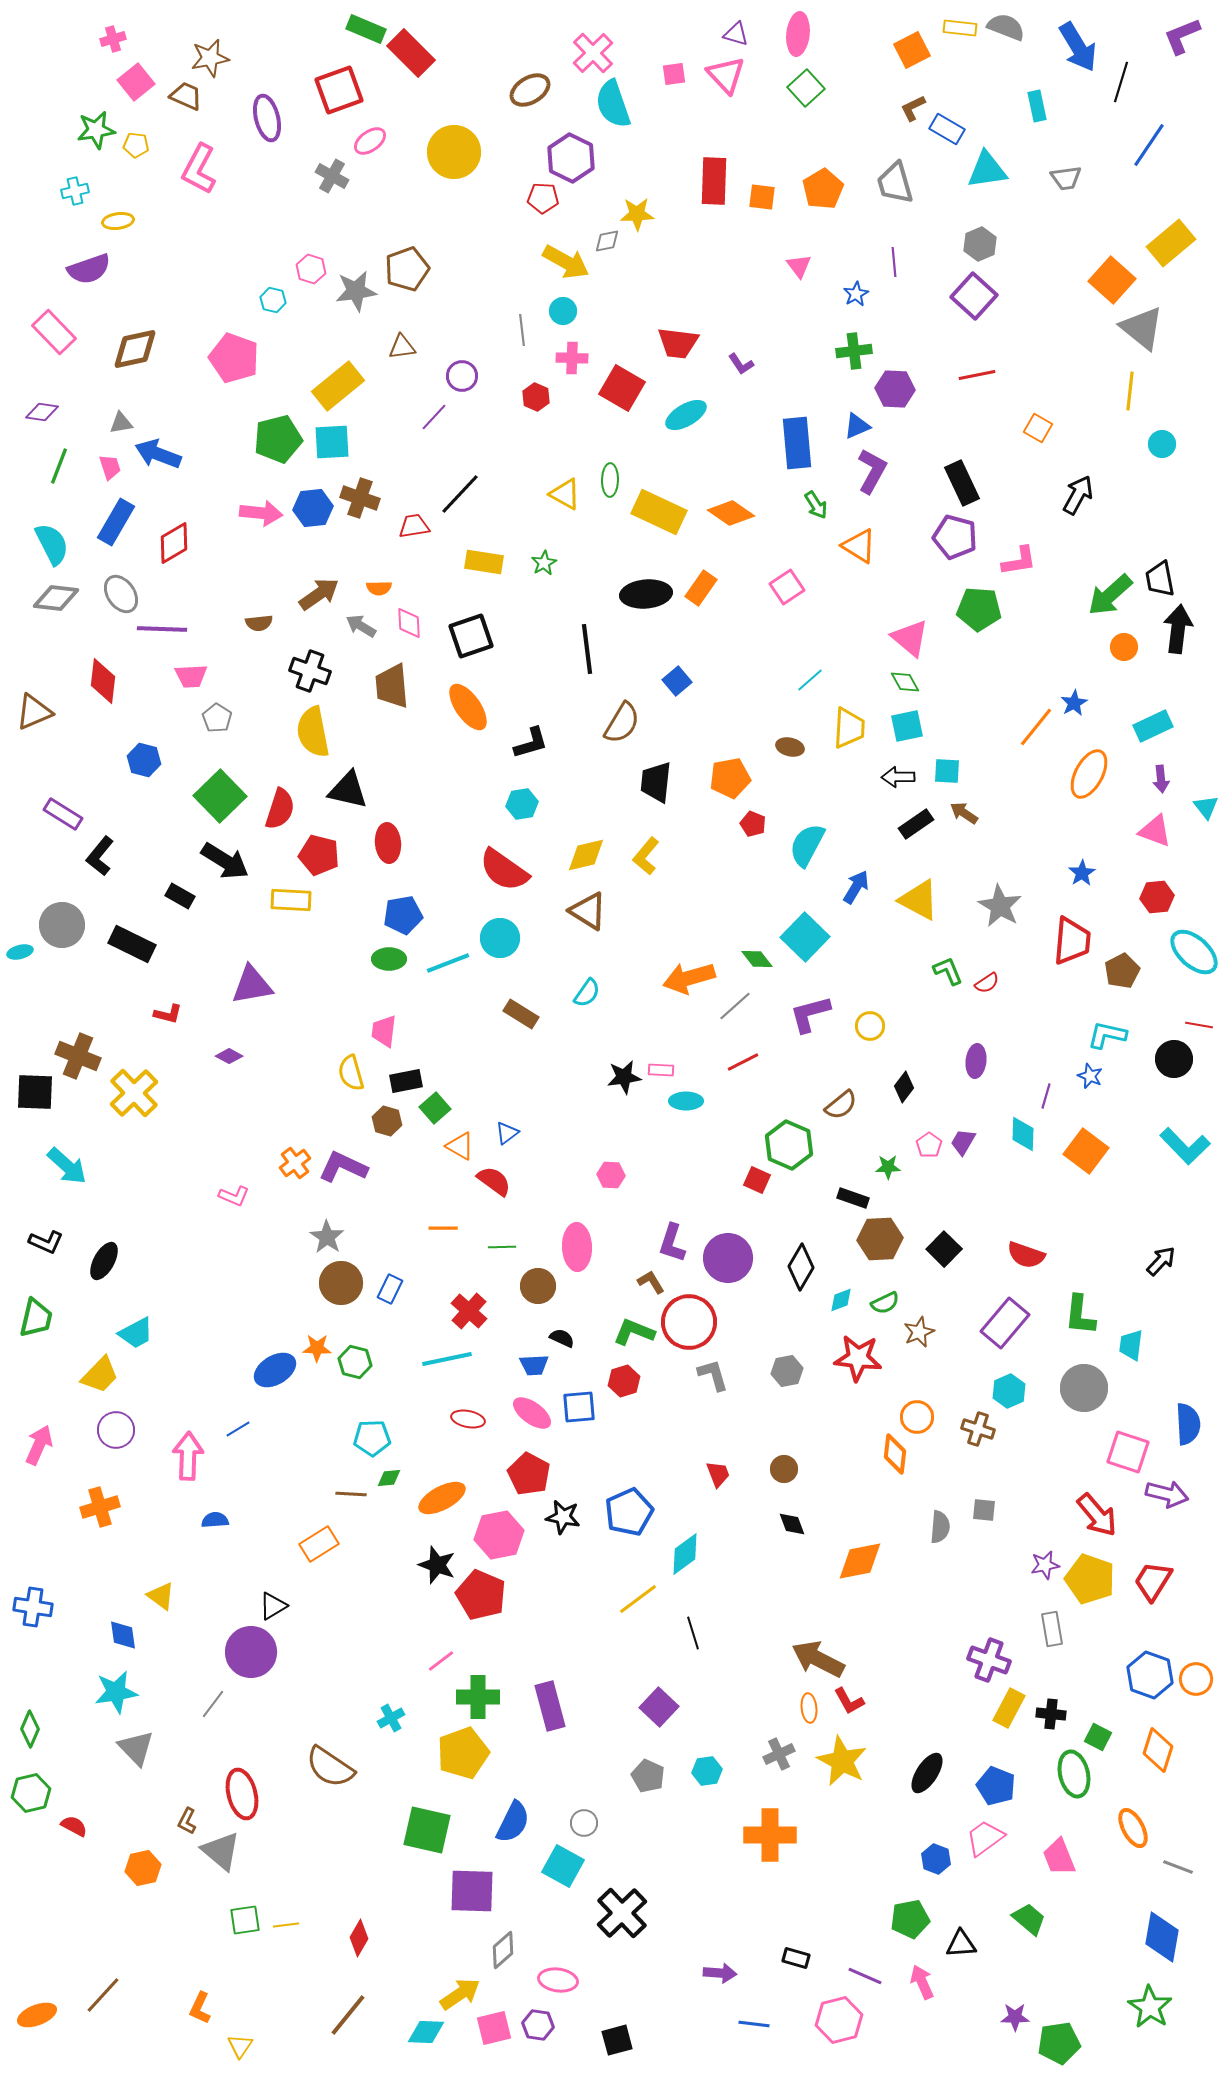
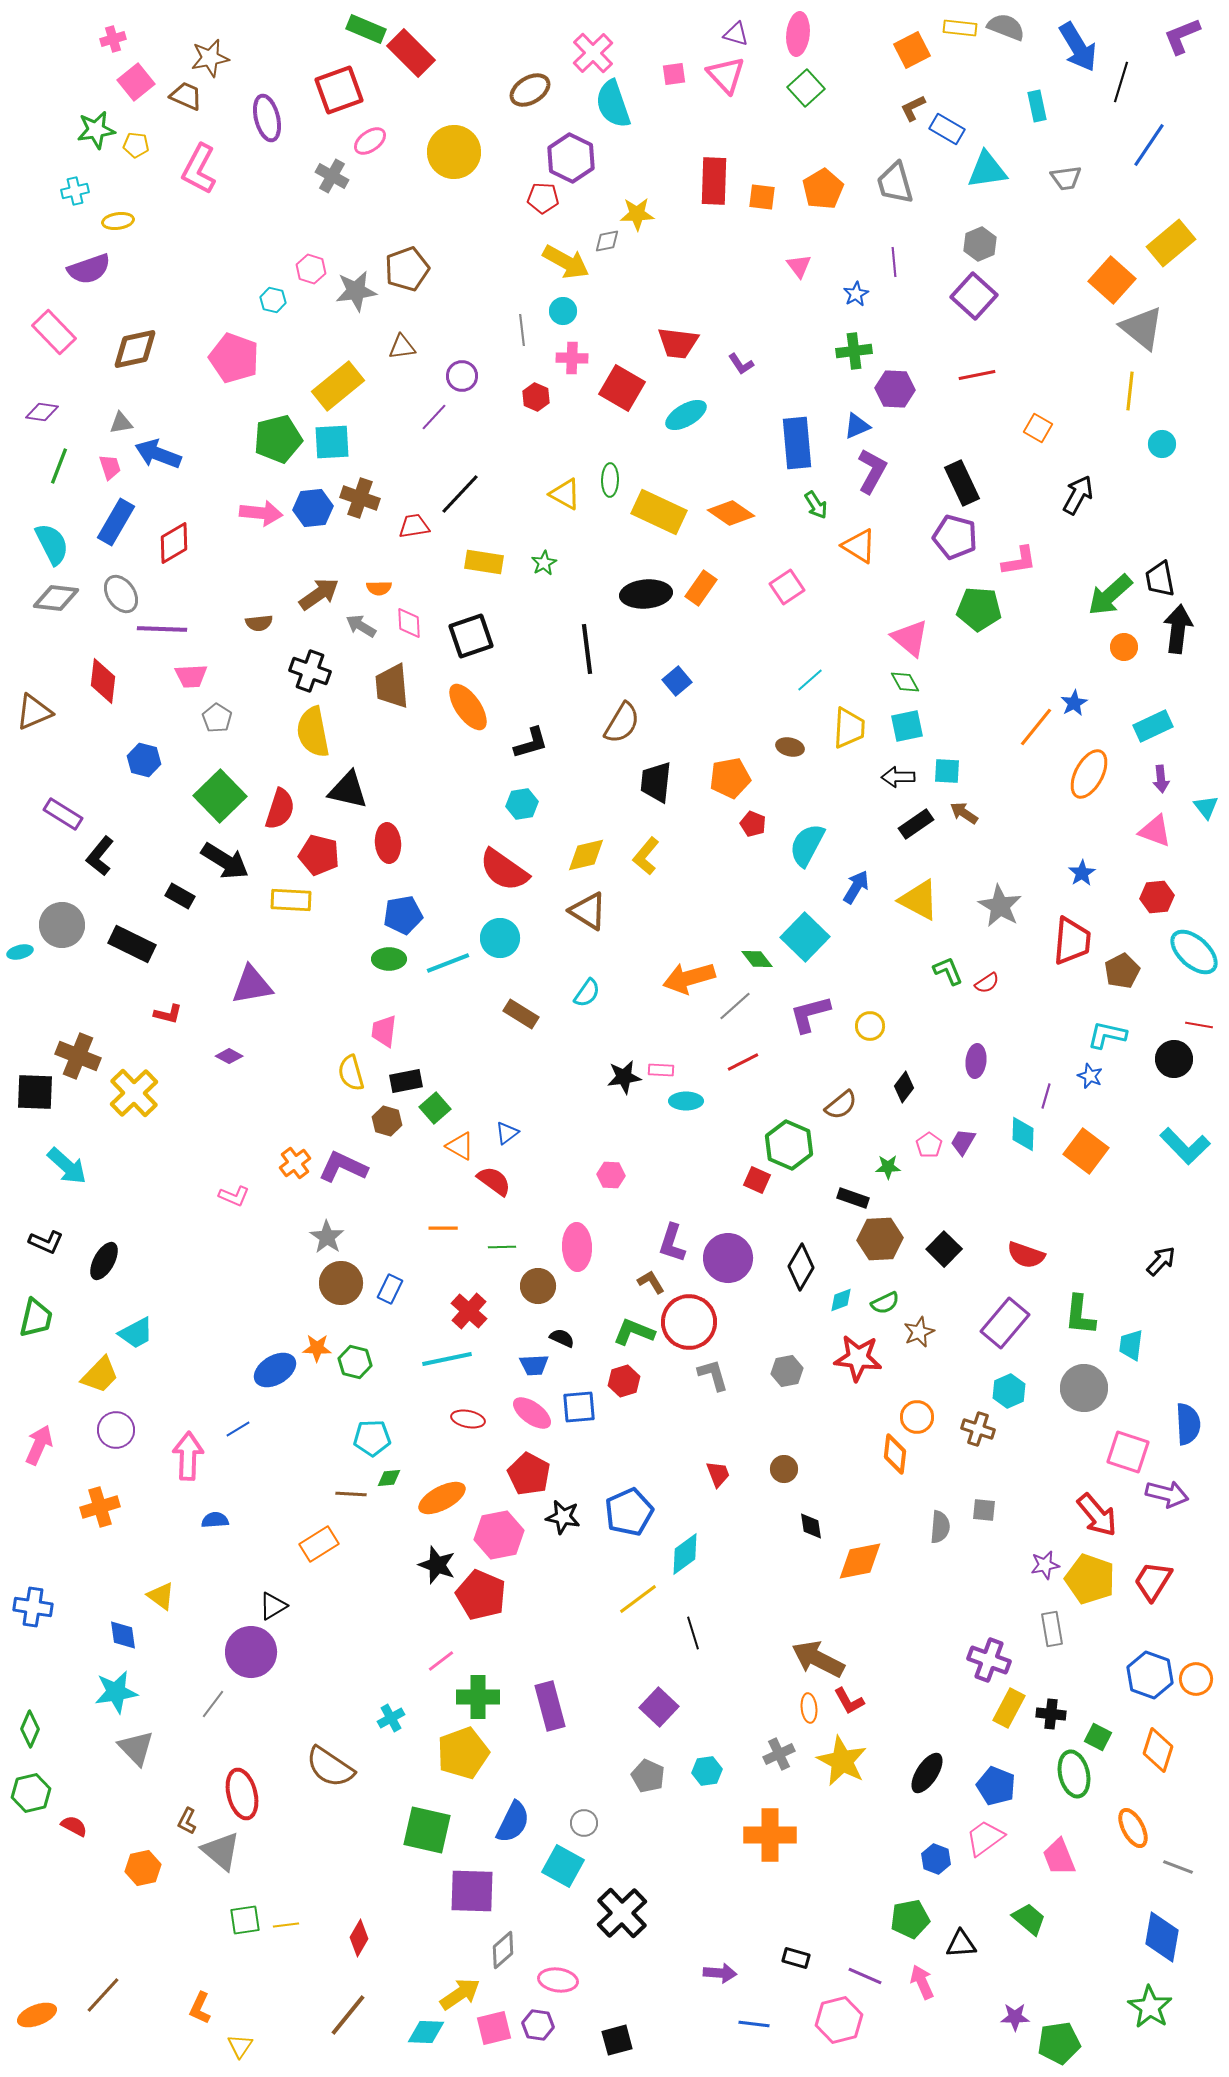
black diamond at (792, 1524): moved 19 px right, 2 px down; rotated 12 degrees clockwise
